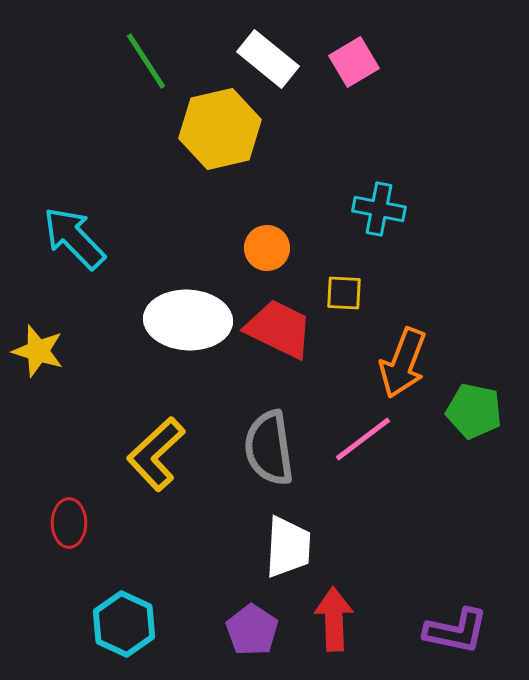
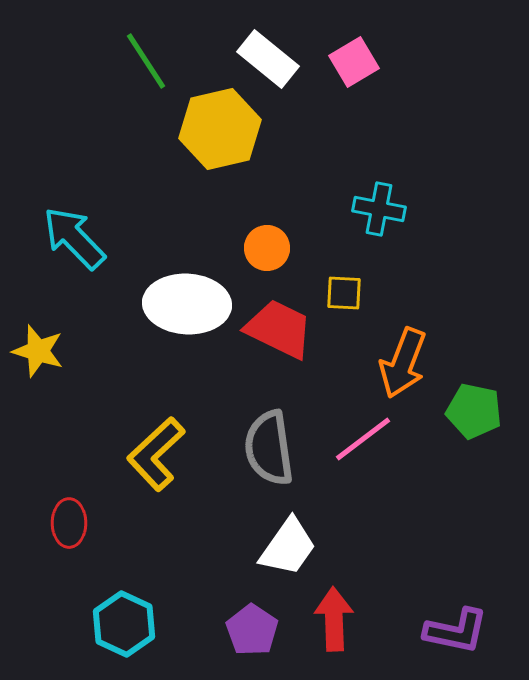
white ellipse: moved 1 px left, 16 px up
white trapezoid: rotated 32 degrees clockwise
